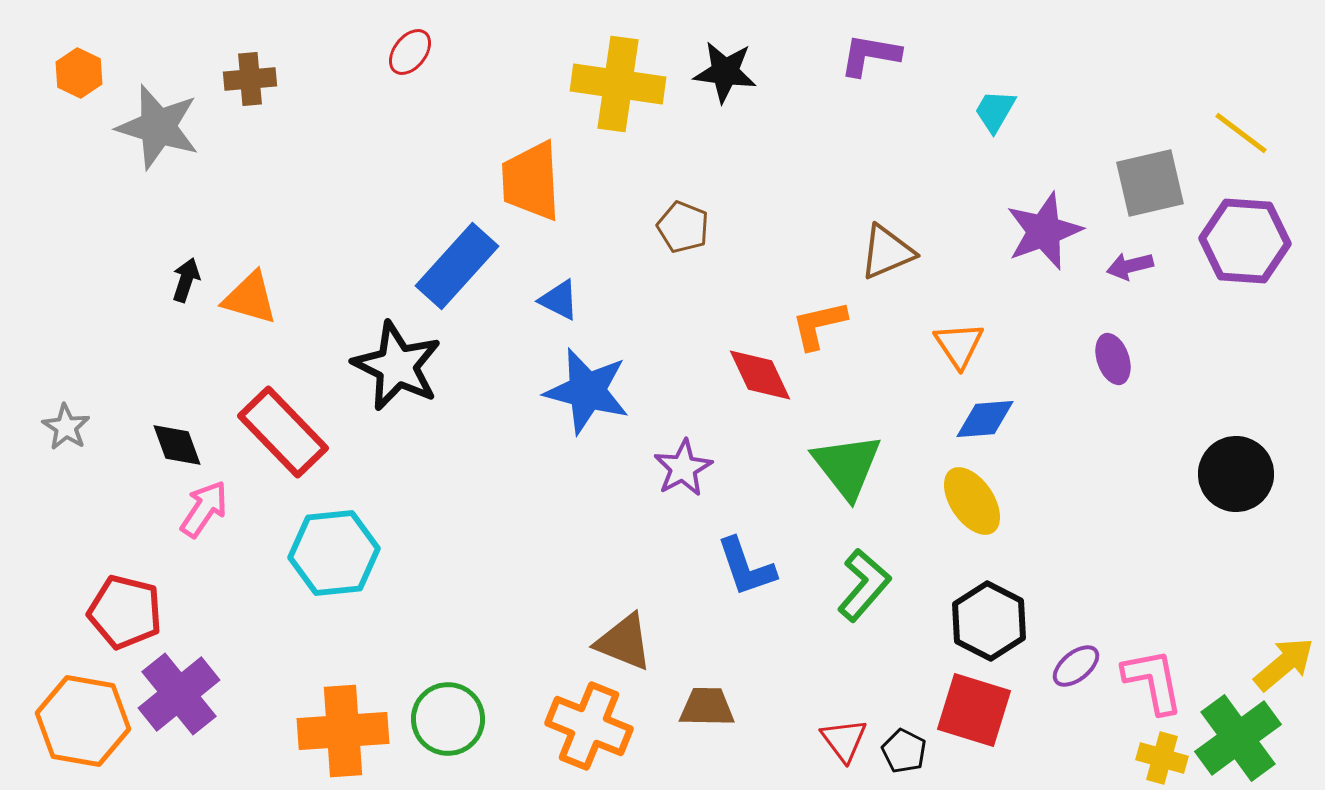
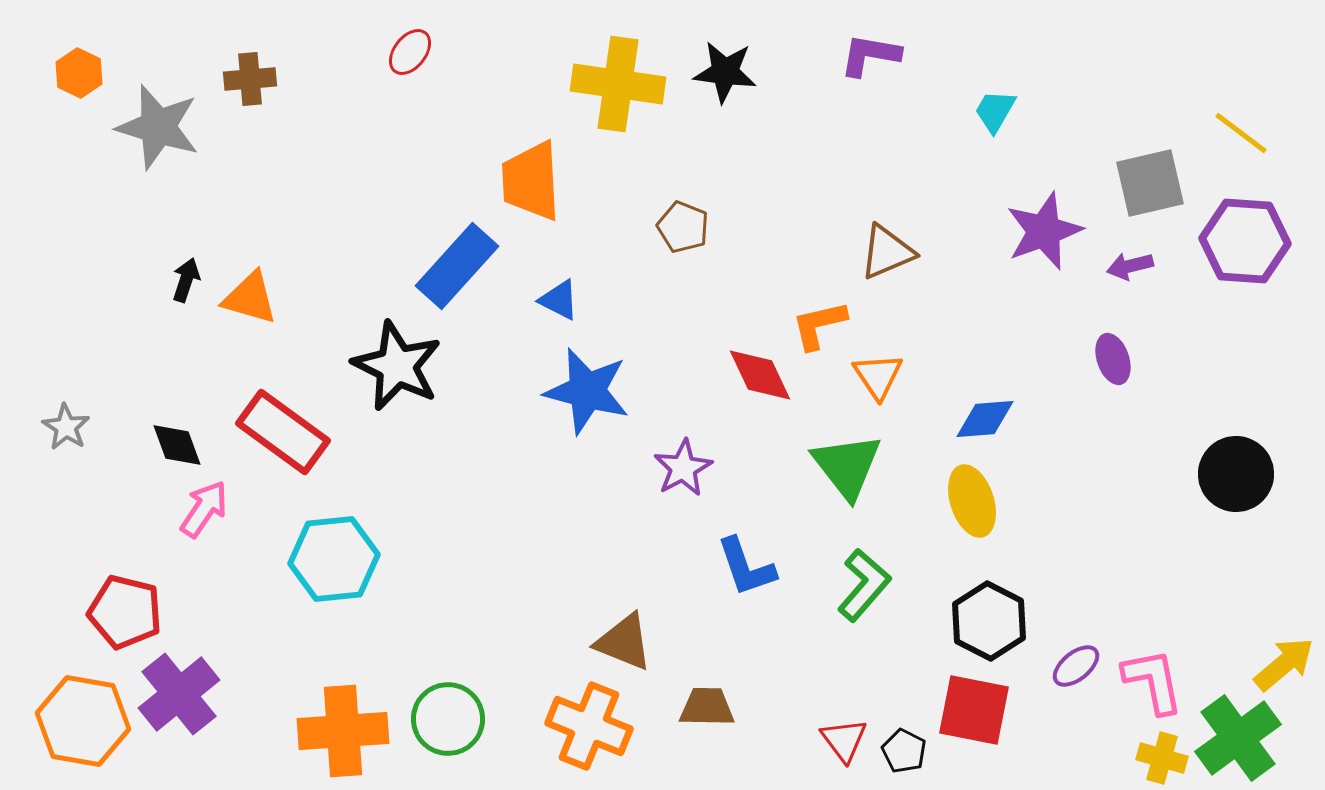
orange triangle at (959, 345): moved 81 px left, 31 px down
red rectangle at (283, 432): rotated 10 degrees counterclockwise
yellow ellipse at (972, 501): rotated 16 degrees clockwise
cyan hexagon at (334, 553): moved 6 px down
red square at (974, 710): rotated 6 degrees counterclockwise
